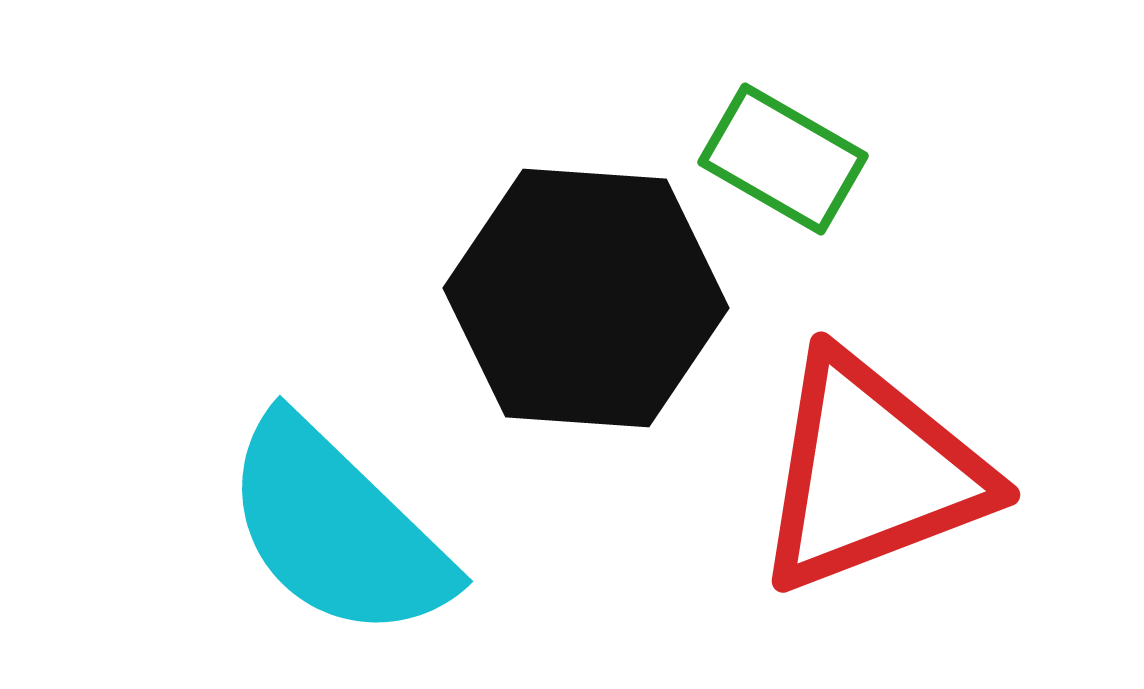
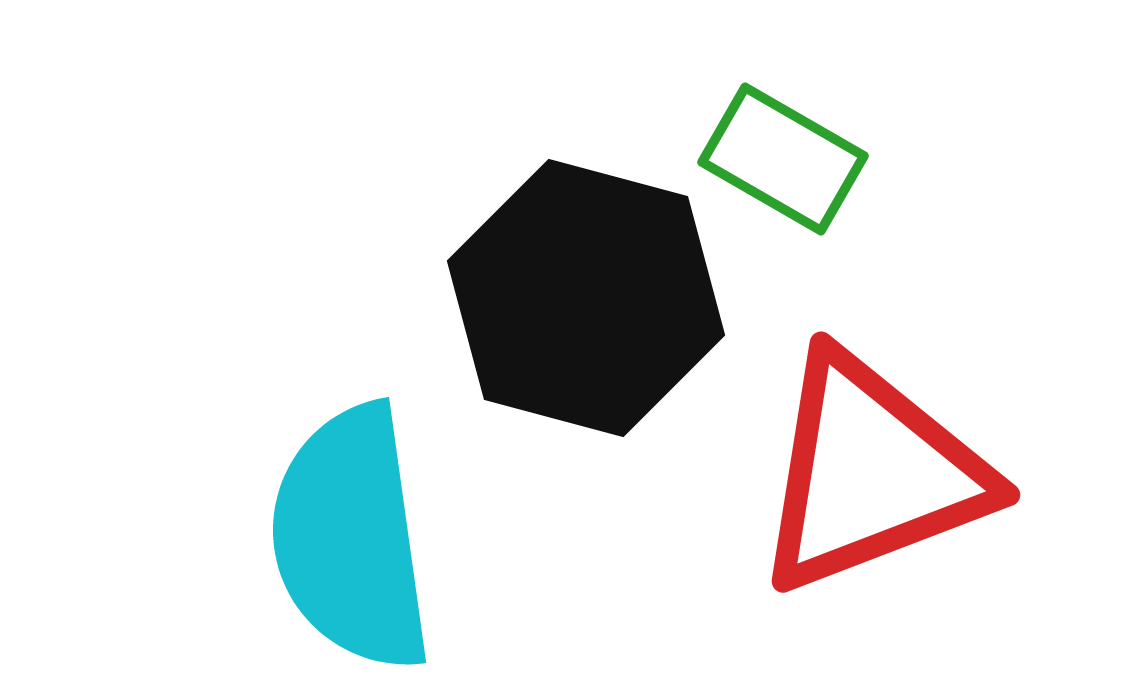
black hexagon: rotated 11 degrees clockwise
cyan semicircle: moved 14 px right, 9 px down; rotated 38 degrees clockwise
